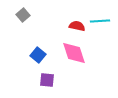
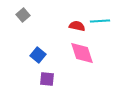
pink diamond: moved 8 px right
purple square: moved 1 px up
